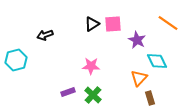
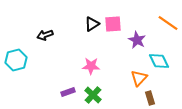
cyan diamond: moved 2 px right
